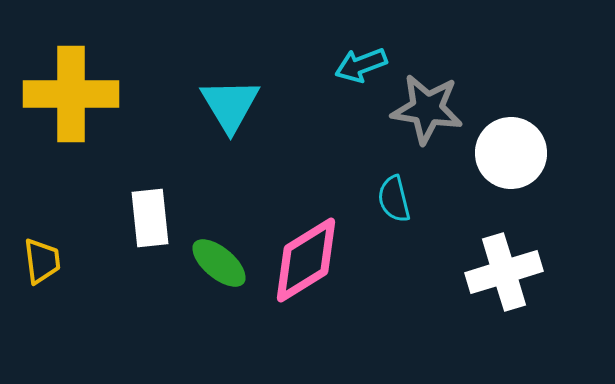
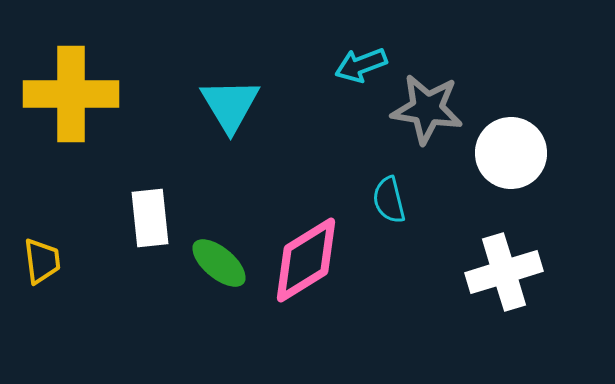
cyan semicircle: moved 5 px left, 1 px down
